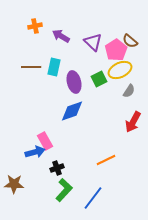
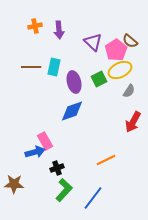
purple arrow: moved 2 px left, 6 px up; rotated 126 degrees counterclockwise
